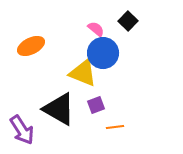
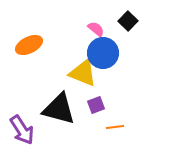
orange ellipse: moved 2 px left, 1 px up
black triangle: rotated 15 degrees counterclockwise
